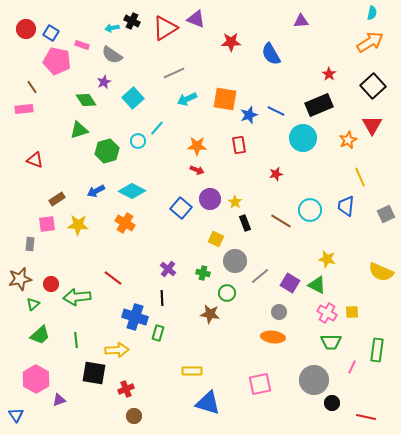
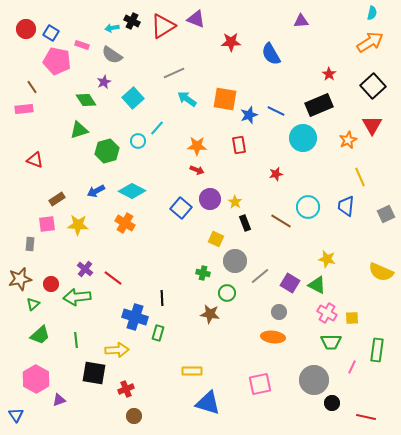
red triangle at (165, 28): moved 2 px left, 2 px up
cyan arrow at (187, 99): rotated 60 degrees clockwise
cyan circle at (310, 210): moved 2 px left, 3 px up
purple cross at (168, 269): moved 83 px left
yellow square at (352, 312): moved 6 px down
